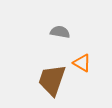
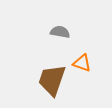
orange triangle: rotated 12 degrees counterclockwise
